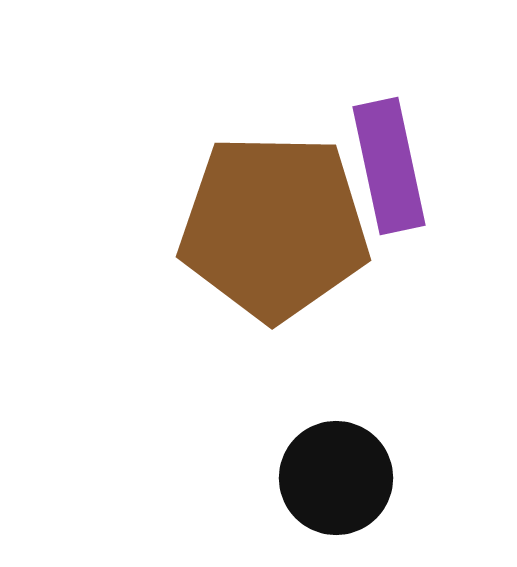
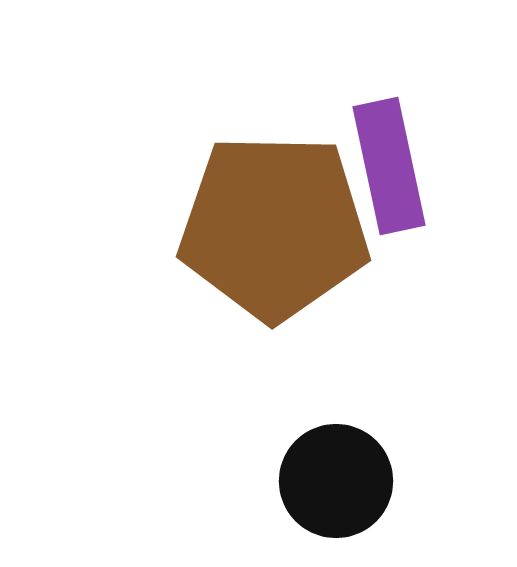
black circle: moved 3 px down
